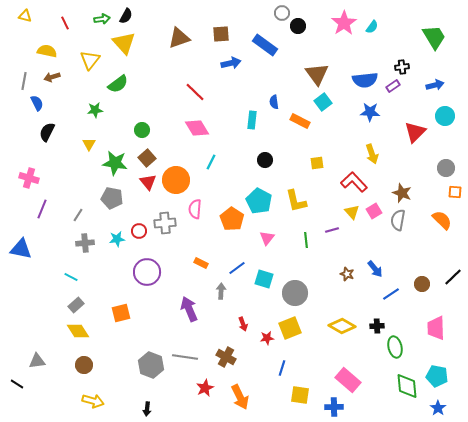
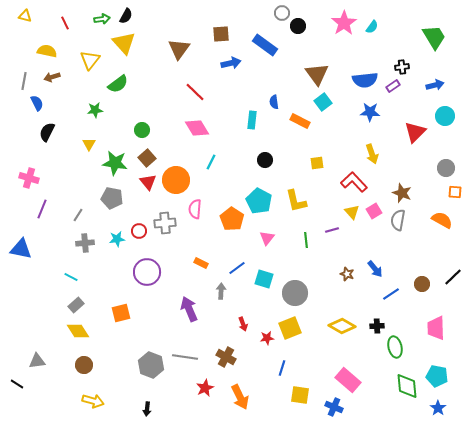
brown triangle at (179, 38): moved 11 px down; rotated 35 degrees counterclockwise
orange semicircle at (442, 220): rotated 15 degrees counterclockwise
blue cross at (334, 407): rotated 24 degrees clockwise
